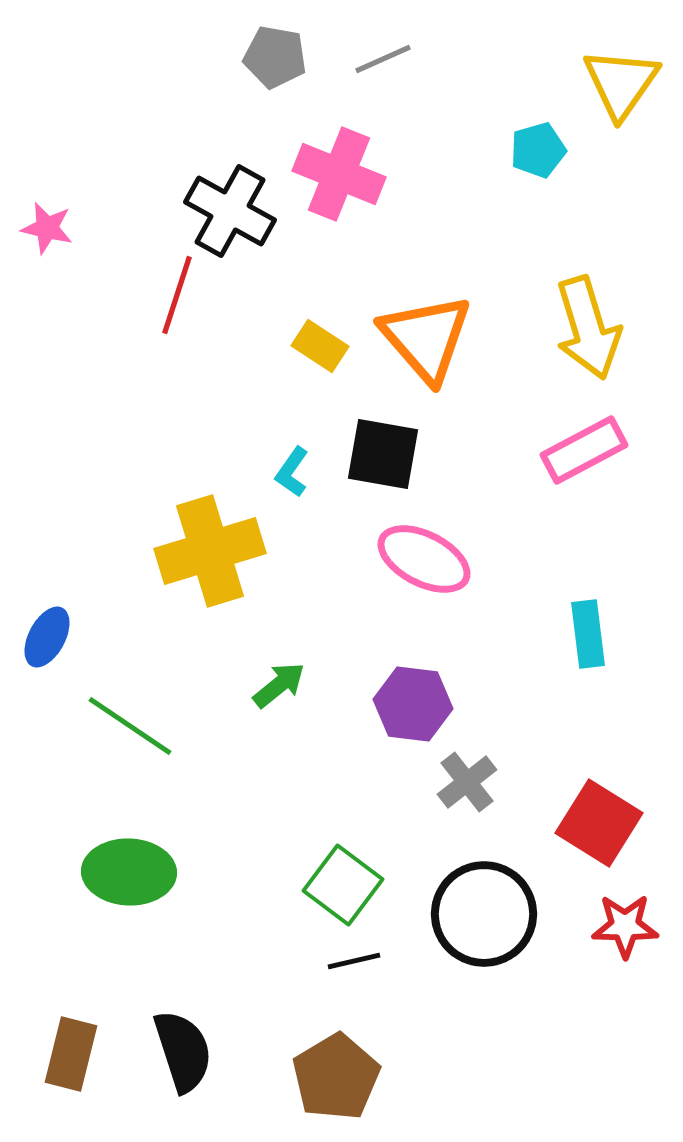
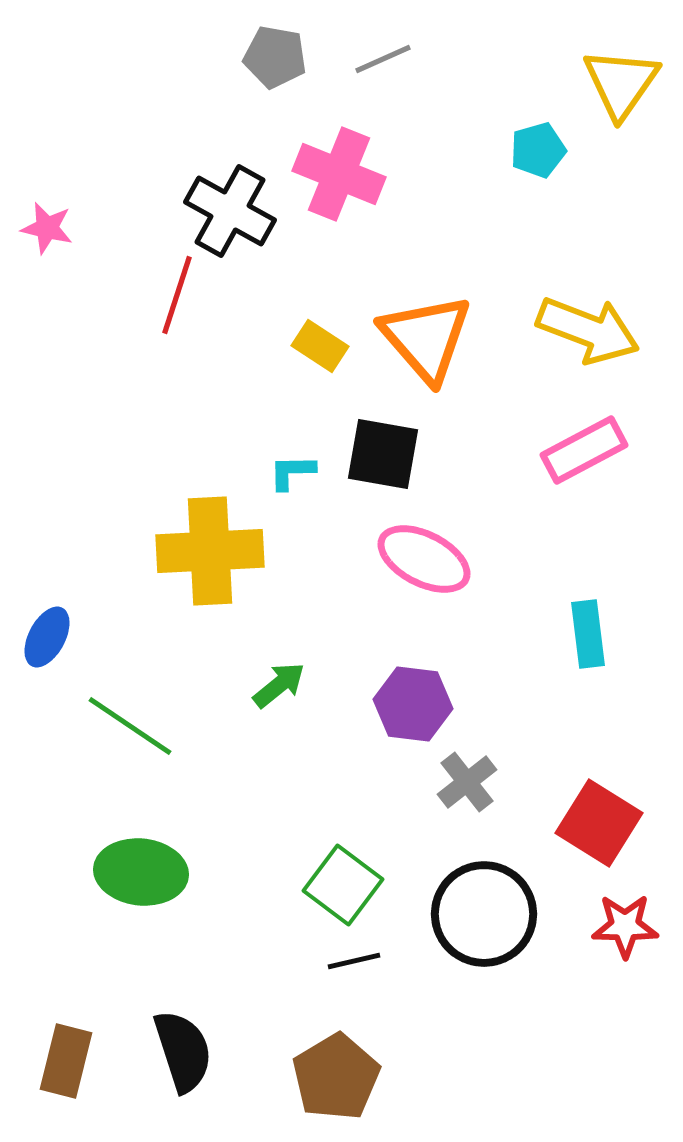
yellow arrow: moved 2 px down; rotated 52 degrees counterclockwise
cyan L-shape: rotated 54 degrees clockwise
yellow cross: rotated 14 degrees clockwise
green ellipse: moved 12 px right; rotated 4 degrees clockwise
brown rectangle: moved 5 px left, 7 px down
